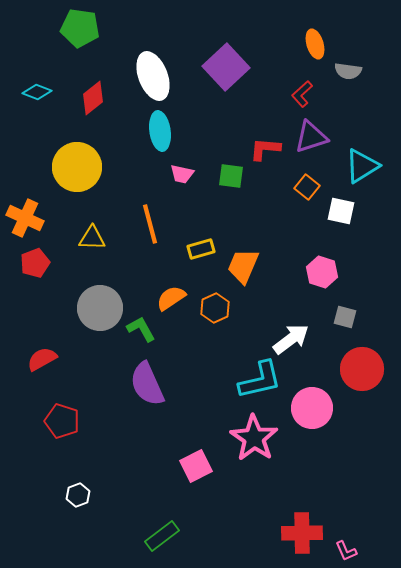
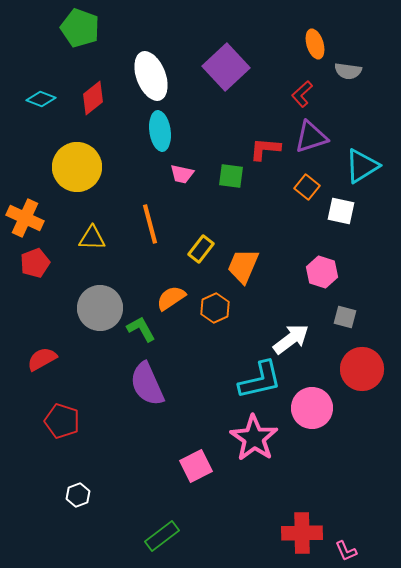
green pentagon at (80, 28): rotated 12 degrees clockwise
white ellipse at (153, 76): moved 2 px left
cyan diamond at (37, 92): moved 4 px right, 7 px down
yellow rectangle at (201, 249): rotated 36 degrees counterclockwise
